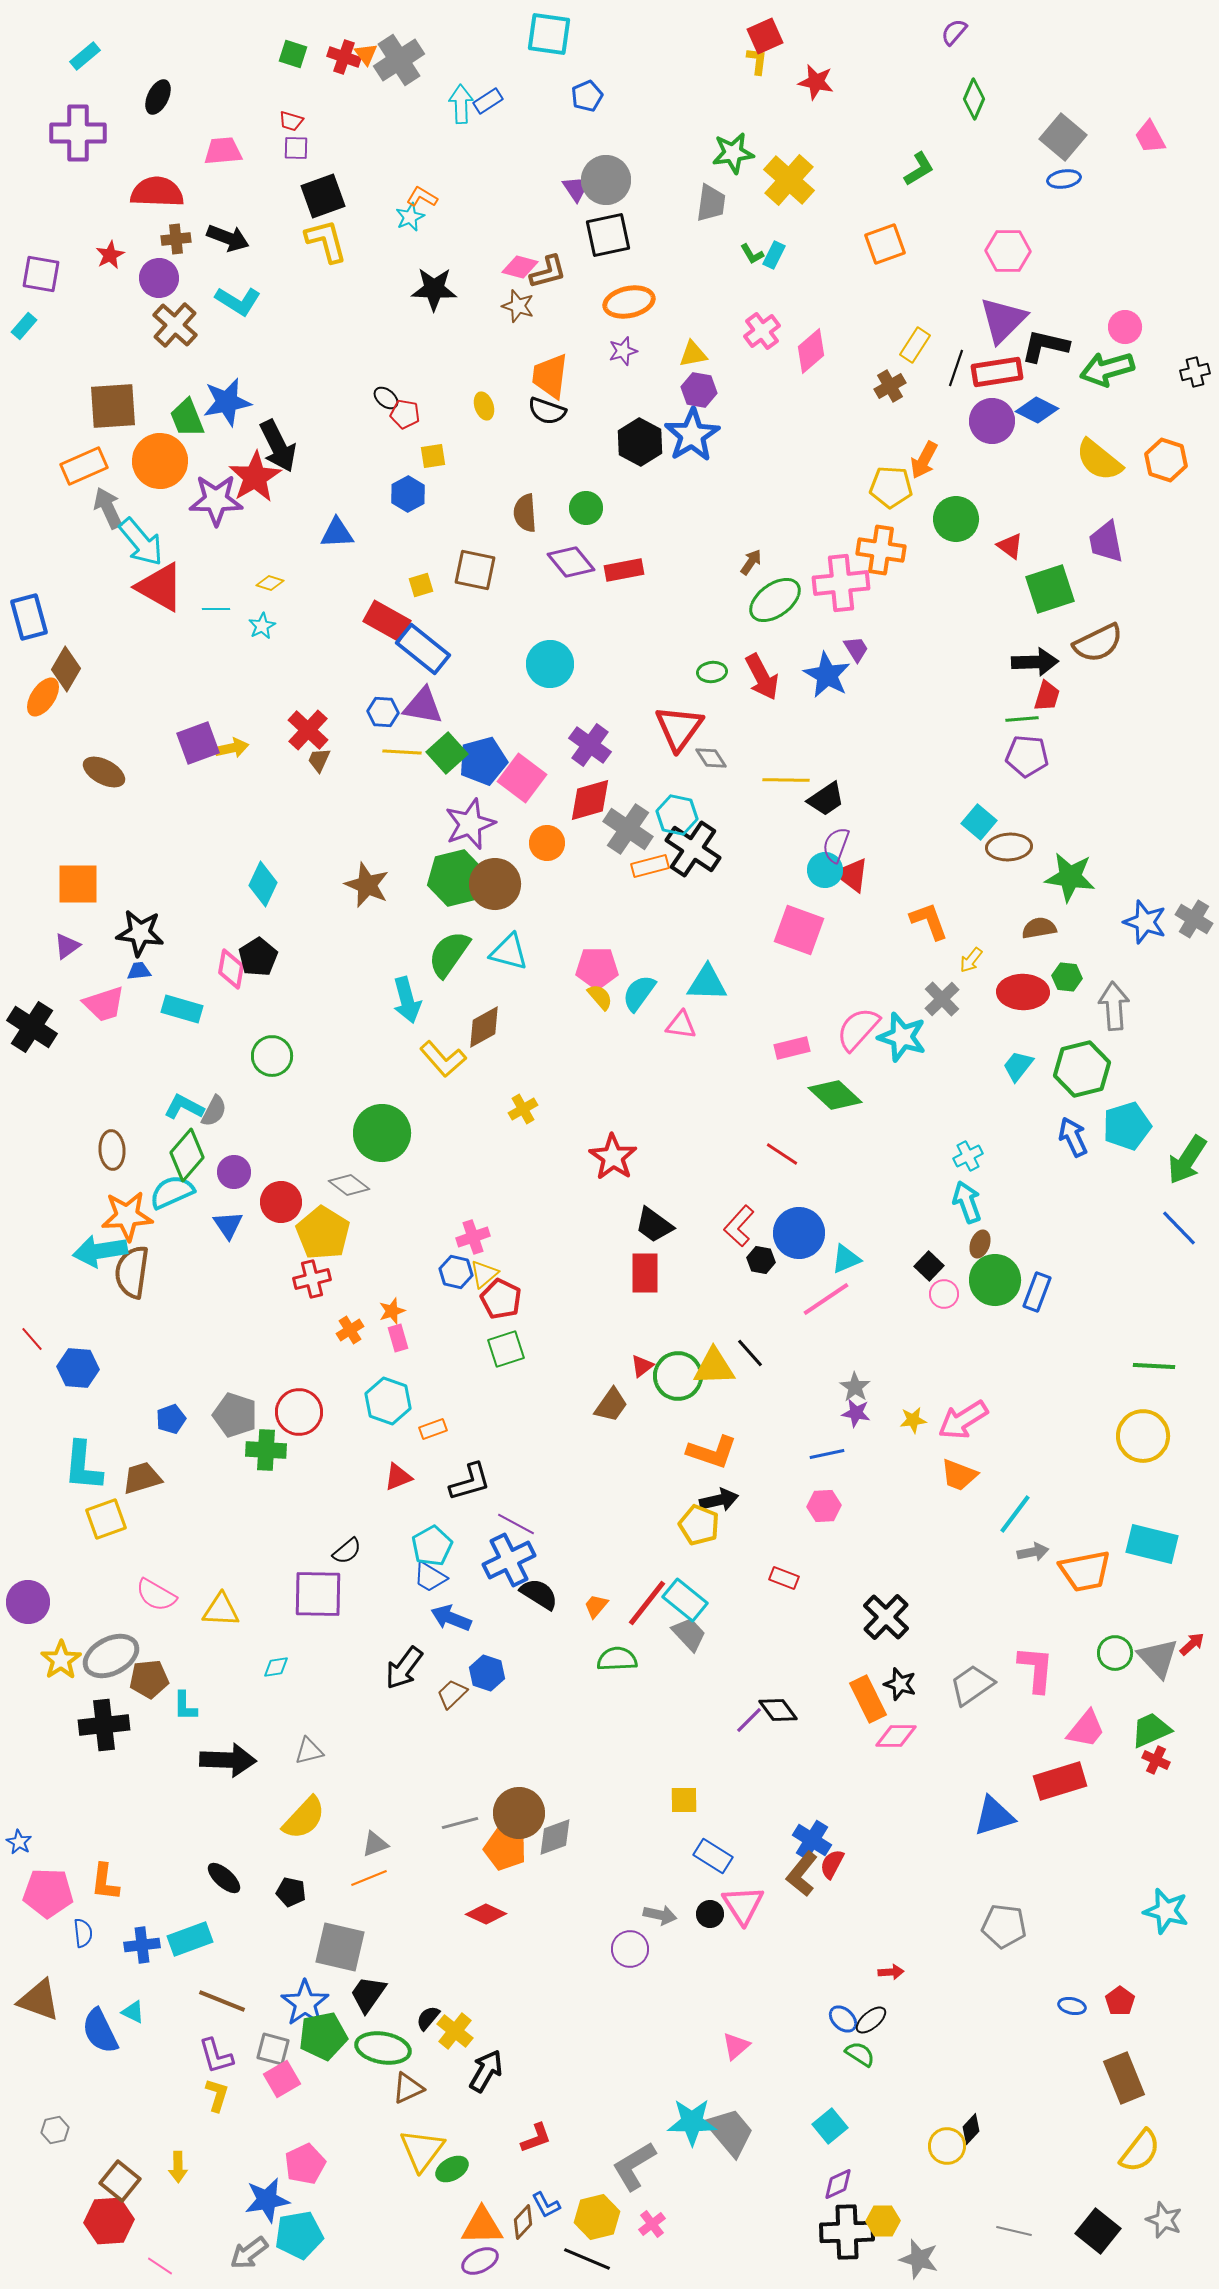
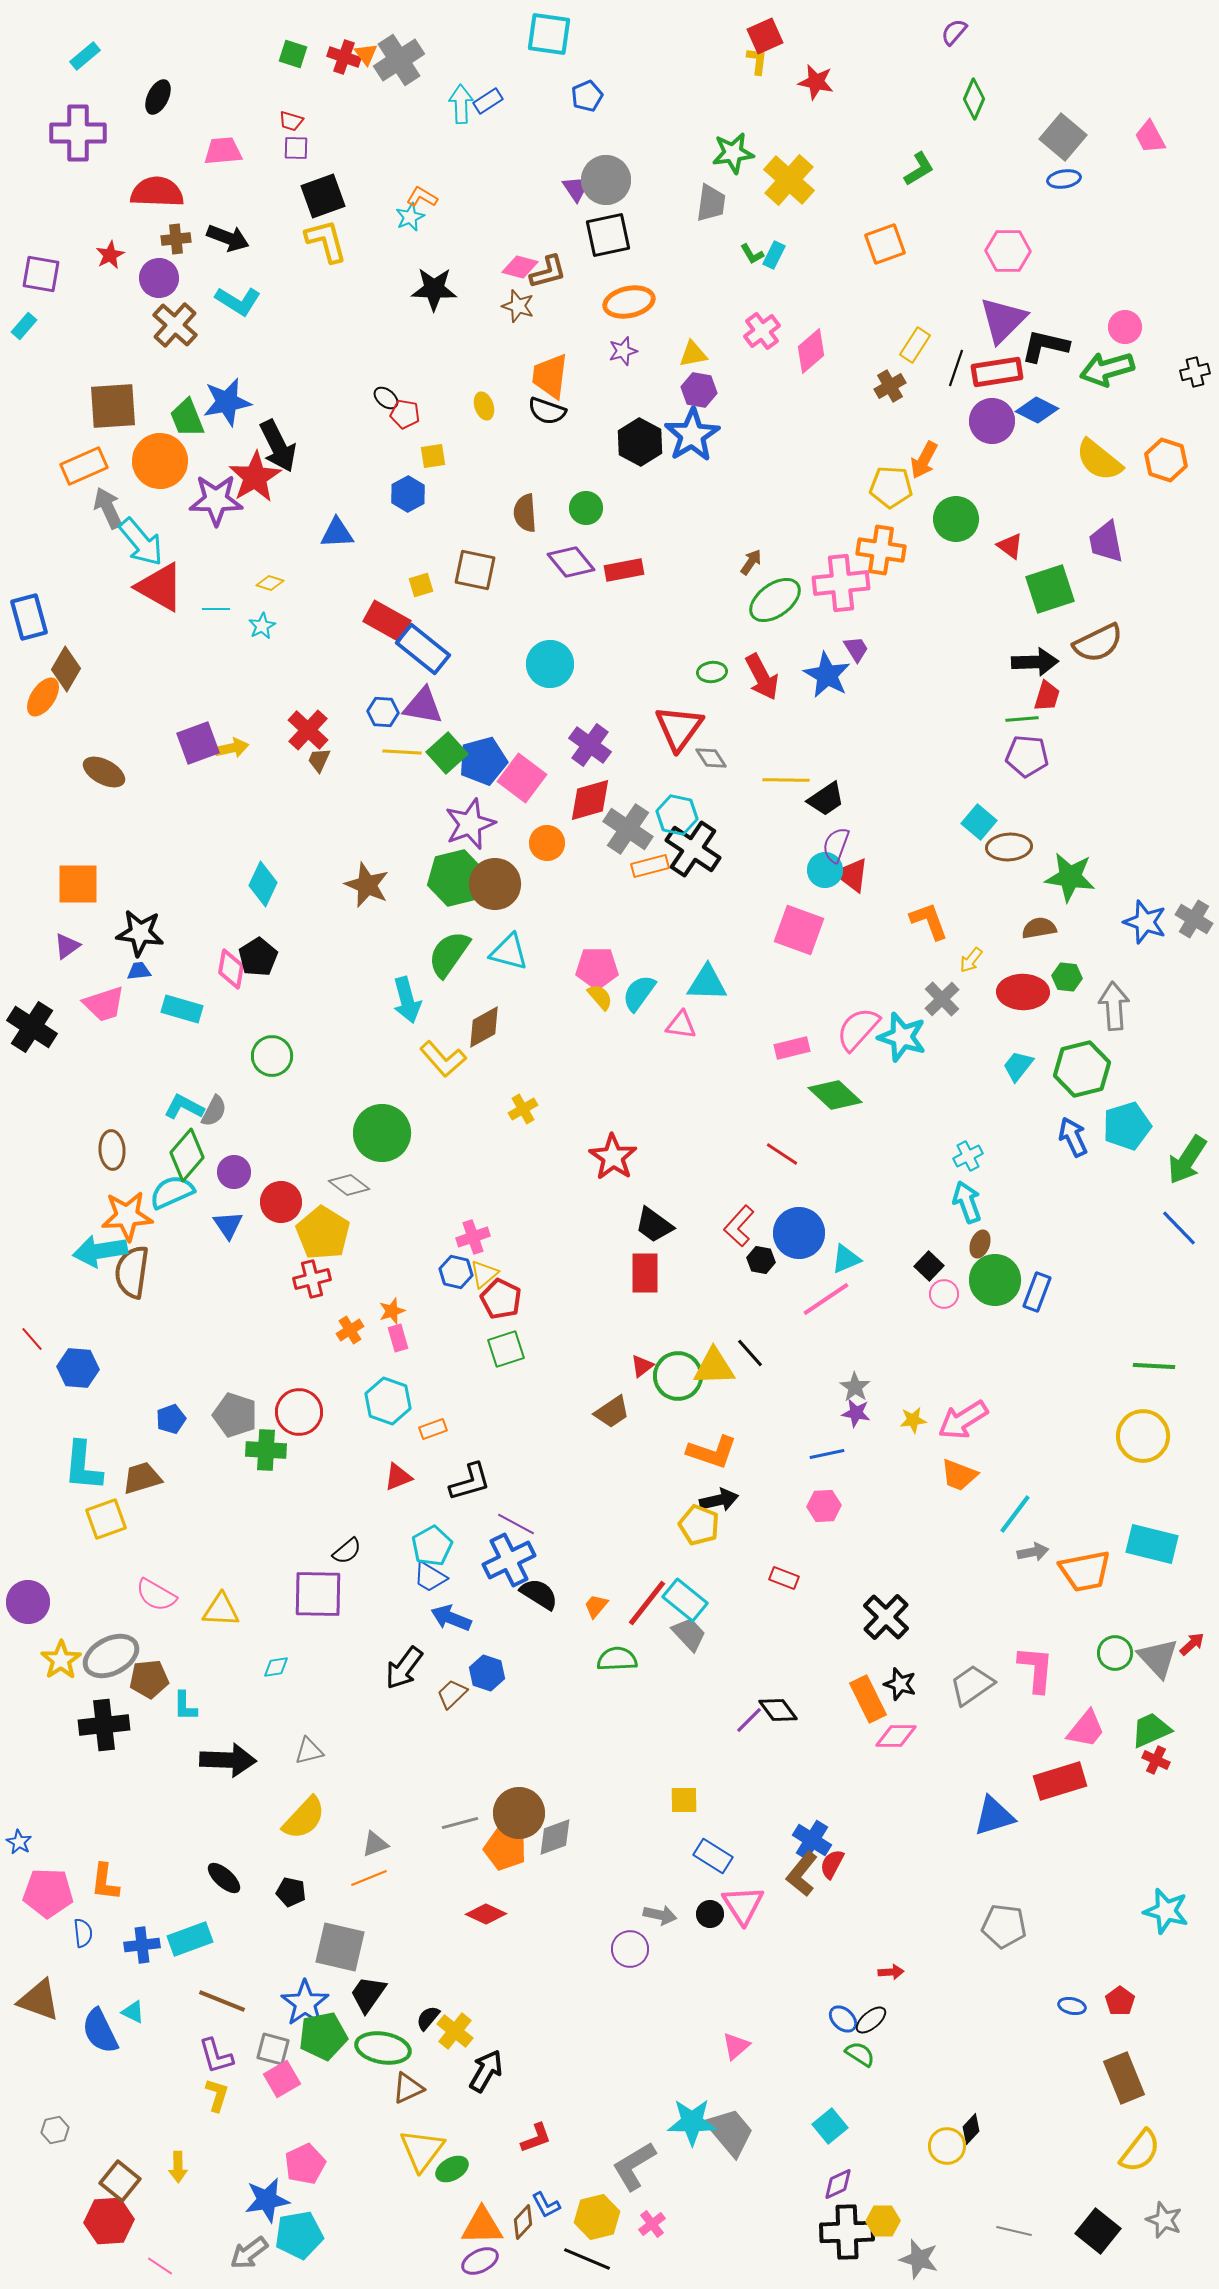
brown trapezoid at (611, 1405): moved 1 px right, 7 px down; rotated 21 degrees clockwise
